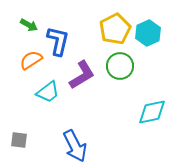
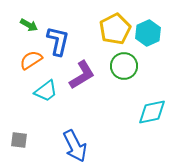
green circle: moved 4 px right
cyan trapezoid: moved 2 px left, 1 px up
